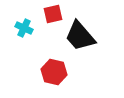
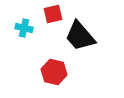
cyan cross: rotated 12 degrees counterclockwise
